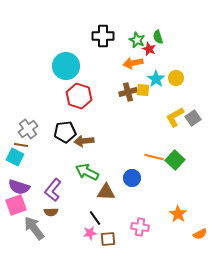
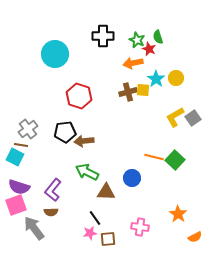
cyan circle: moved 11 px left, 12 px up
orange semicircle: moved 5 px left, 3 px down
